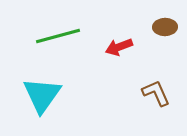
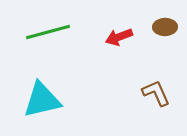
green line: moved 10 px left, 4 px up
red arrow: moved 10 px up
cyan triangle: moved 5 px down; rotated 42 degrees clockwise
